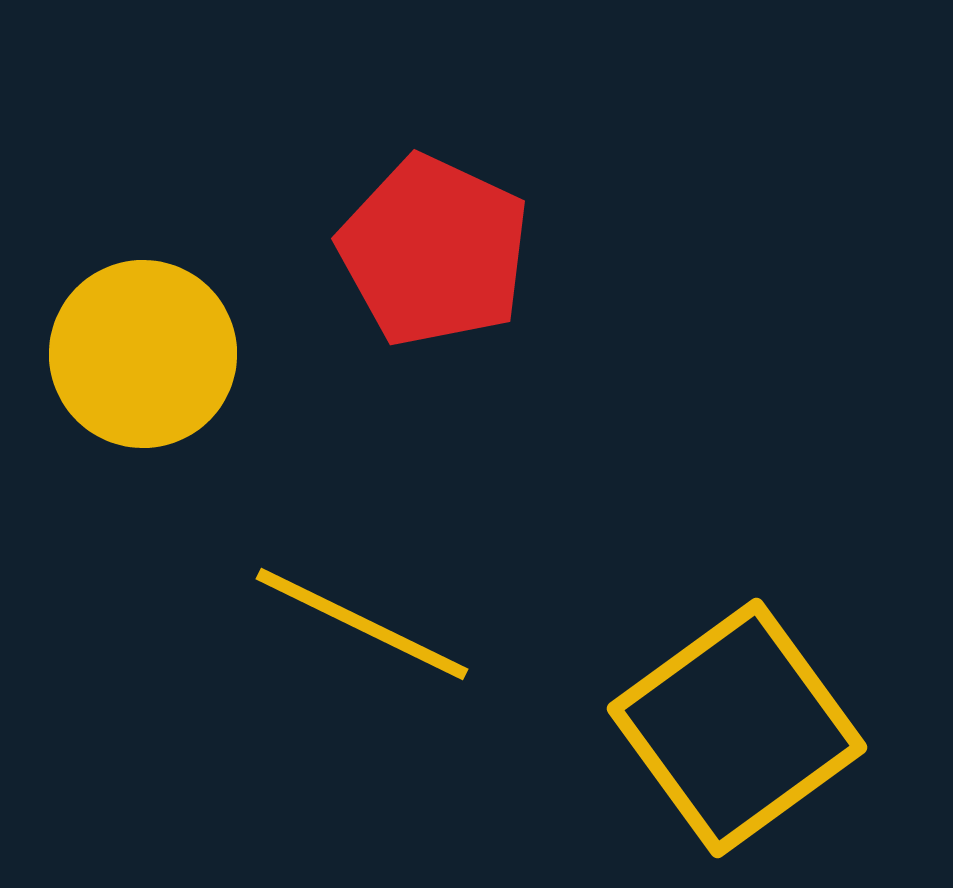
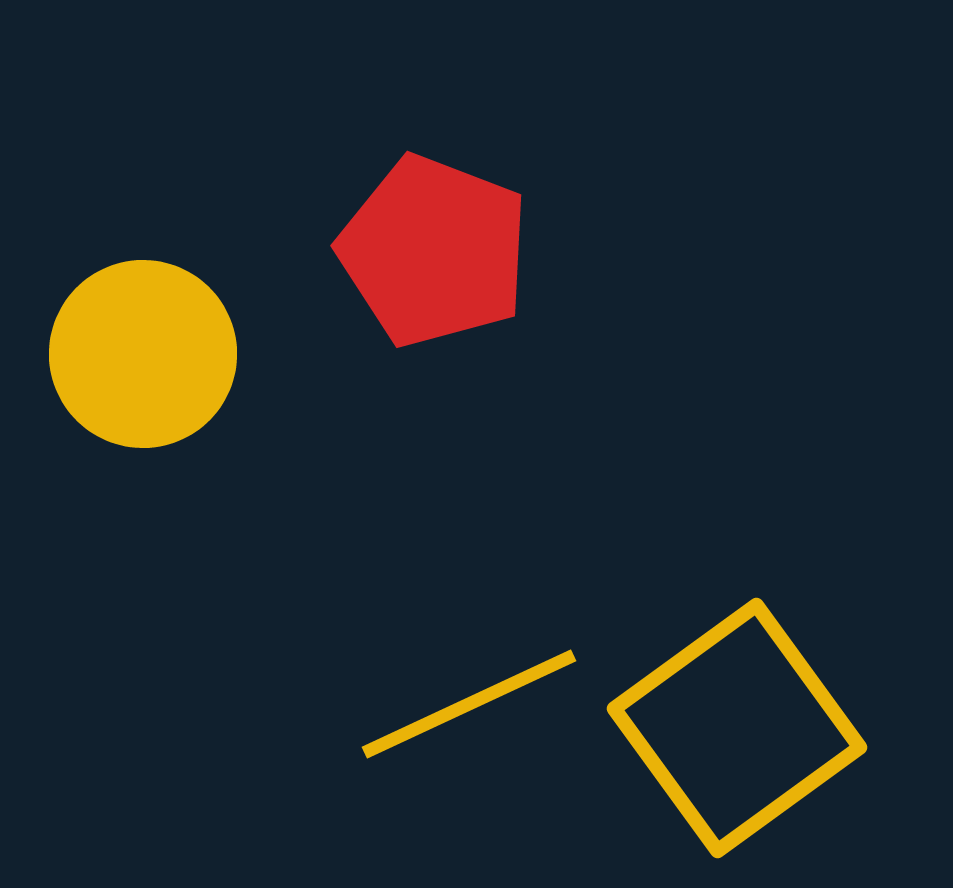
red pentagon: rotated 4 degrees counterclockwise
yellow line: moved 107 px right, 80 px down; rotated 51 degrees counterclockwise
